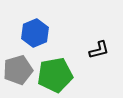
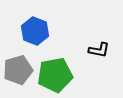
blue hexagon: moved 2 px up; rotated 16 degrees counterclockwise
black L-shape: rotated 25 degrees clockwise
